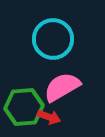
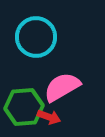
cyan circle: moved 17 px left, 2 px up
